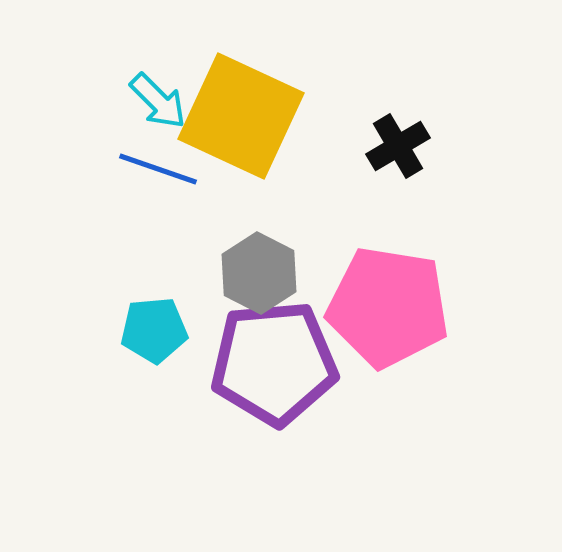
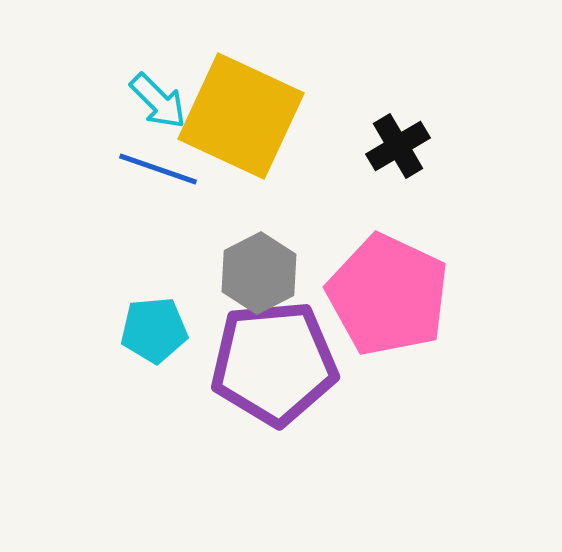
gray hexagon: rotated 6 degrees clockwise
pink pentagon: moved 12 px up; rotated 16 degrees clockwise
